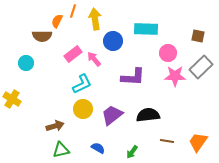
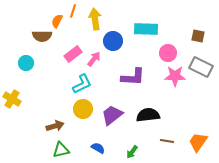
pink arrow: rotated 77 degrees clockwise
gray rectangle: rotated 70 degrees clockwise
